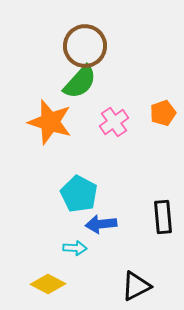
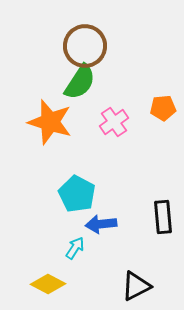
green semicircle: rotated 9 degrees counterclockwise
orange pentagon: moved 5 px up; rotated 15 degrees clockwise
cyan pentagon: moved 2 px left
cyan arrow: rotated 60 degrees counterclockwise
